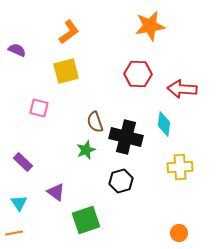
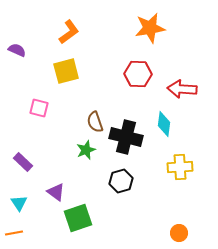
orange star: moved 2 px down
green square: moved 8 px left, 2 px up
